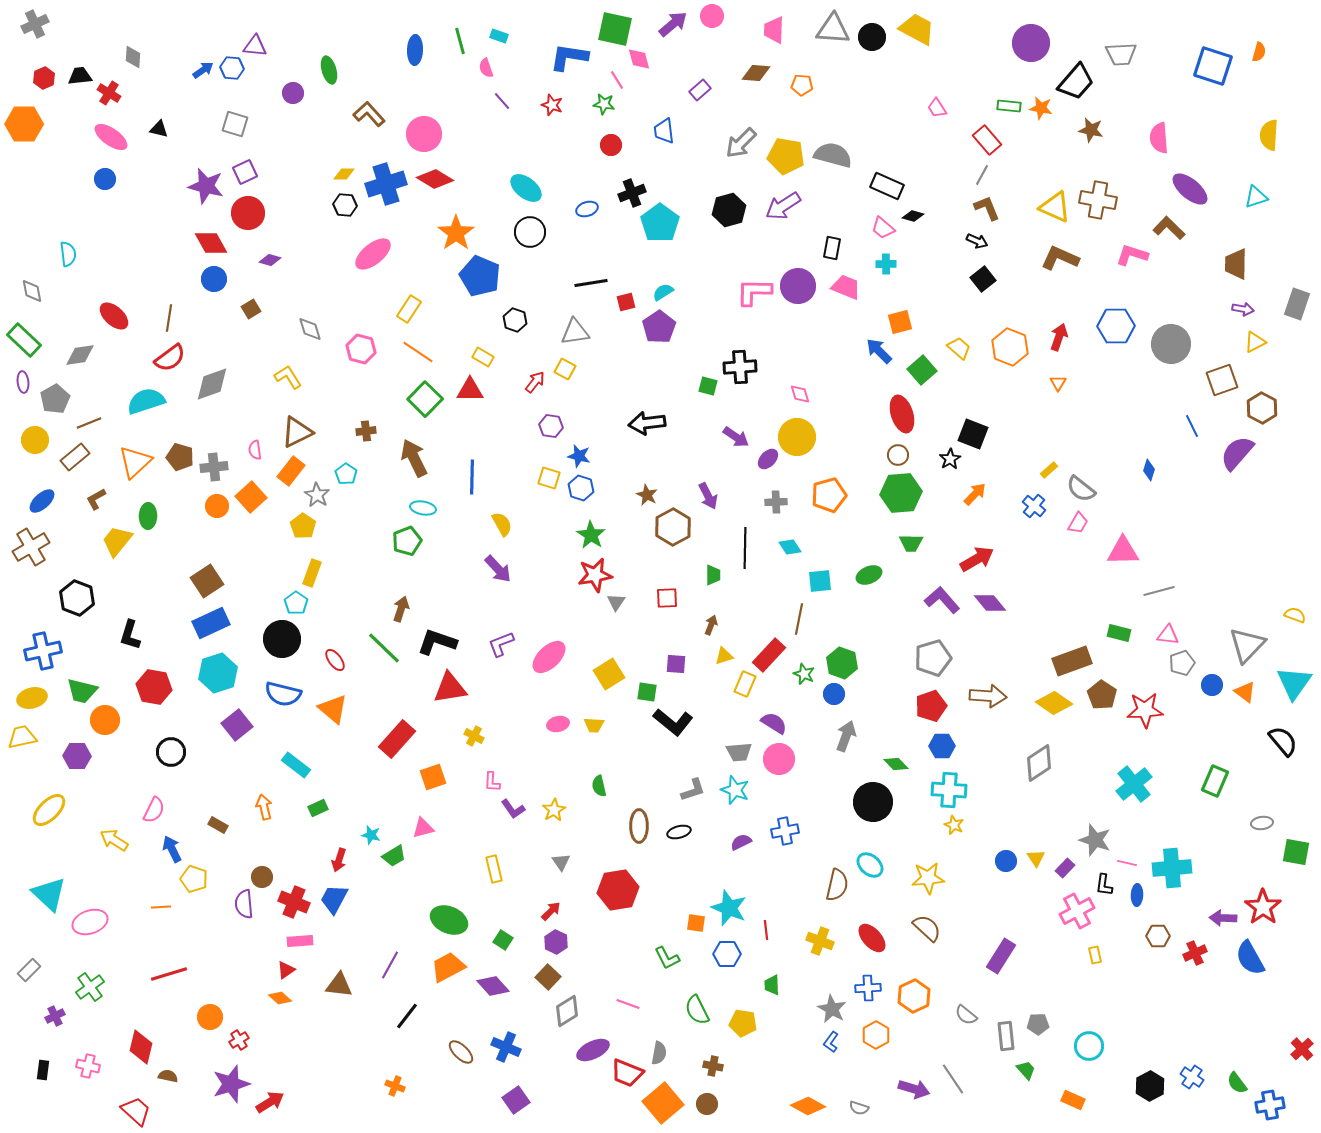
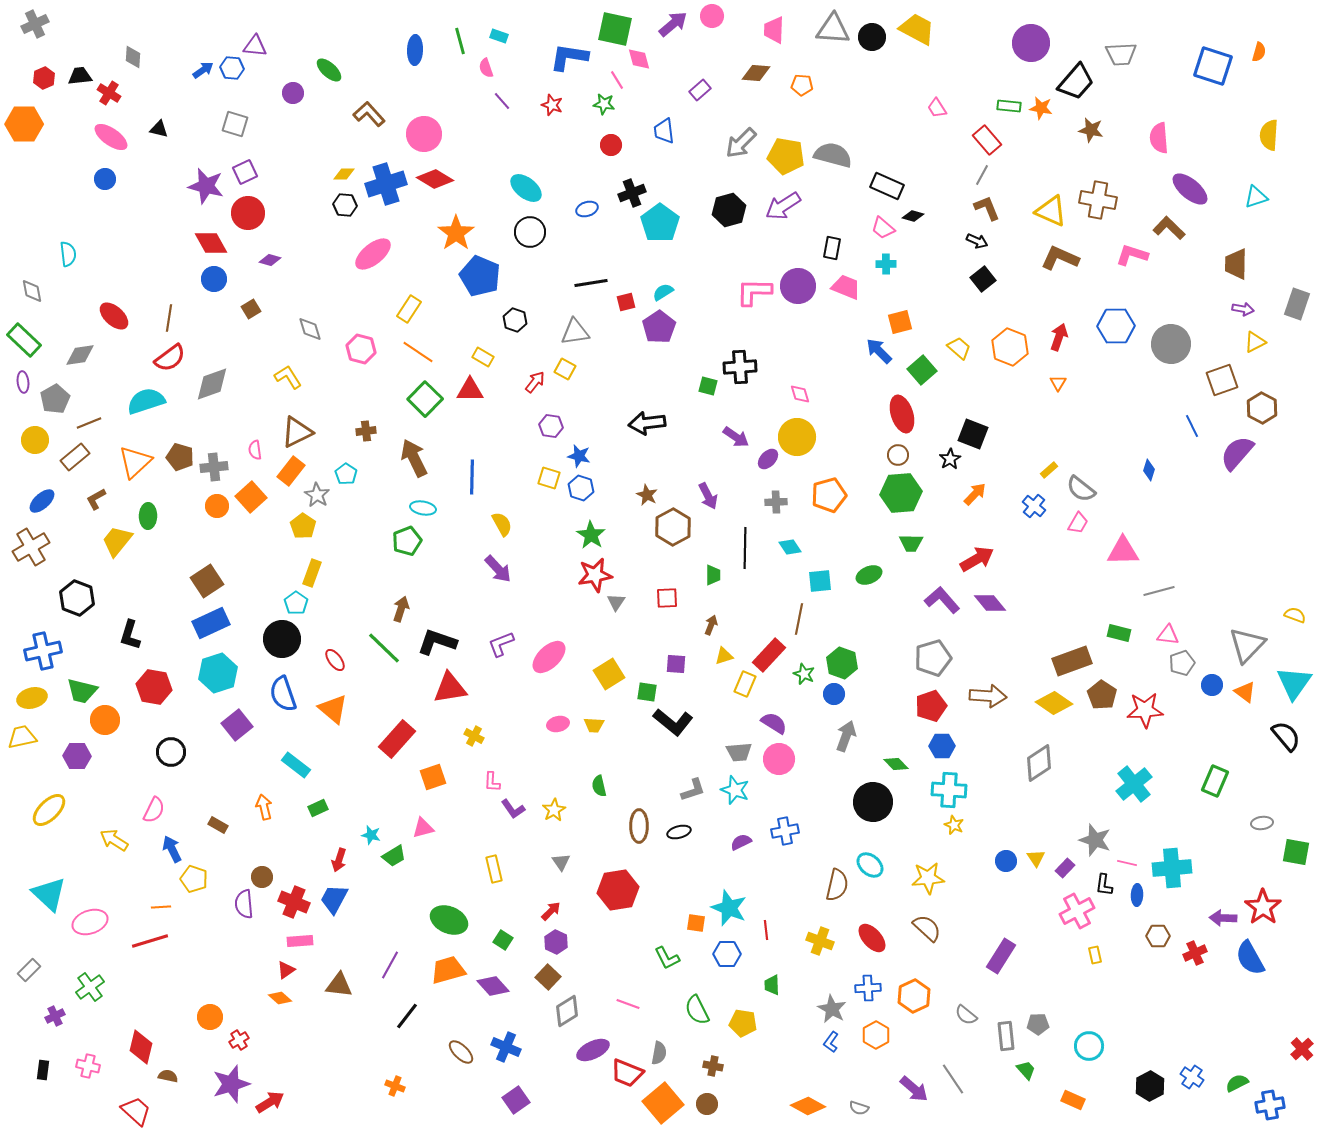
green ellipse at (329, 70): rotated 32 degrees counterclockwise
yellow triangle at (1055, 207): moved 4 px left, 4 px down
blue semicircle at (283, 694): rotated 57 degrees clockwise
black semicircle at (1283, 741): moved 3 px right, 5 px up
orange trapezoid at (448, 967): moved 3 px down; rotated 12 degrees clockwise
red line at (169, 974): moved 19 px left, 33 px up
green semicircle at (1237, 1083): rotated 100 degrees clockwise
purple arrow at (914, 1089): rotated 24 degrees clockwise
